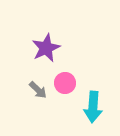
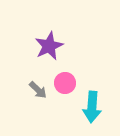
purple star: moved 3 px right, 2 px up
cyan arrow: moved 1 px left
